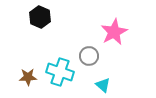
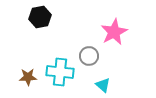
black hexagon: rotated 25 degrees clockwise
cyan cross: rotated 12 degrees counterclockwise
